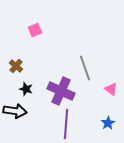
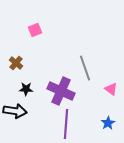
brown cross: moved 3 px up
black star: rotated 16 degrees counterclockwise
